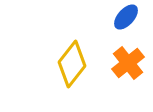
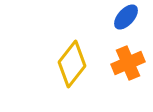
orange cross: rotated 16 degrees clockwise
